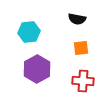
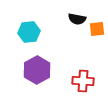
orange square: moved 16 px right, 19 px up
purple hexagon: moved 1 px down
